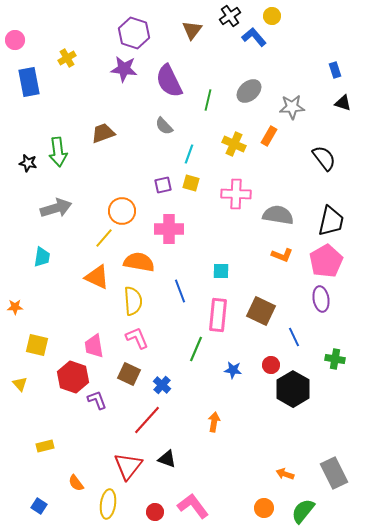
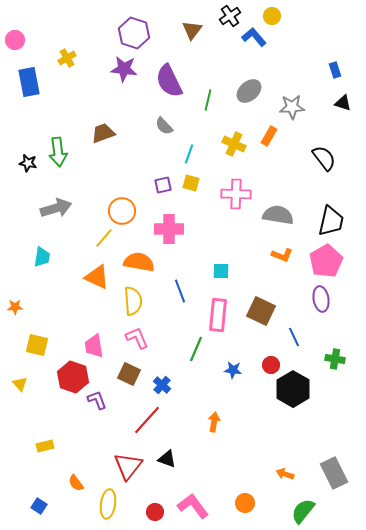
orange circle at (264, 508): moved 19 px left, 5 px up
